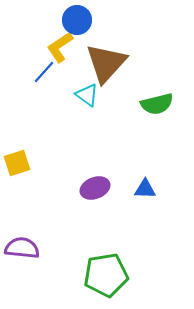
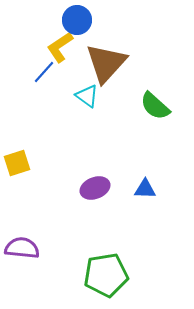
cyan triangle: moved 1 px down
green semicircle: moved 2 px left, 2 px down; rotated 56 degrees clockwise
